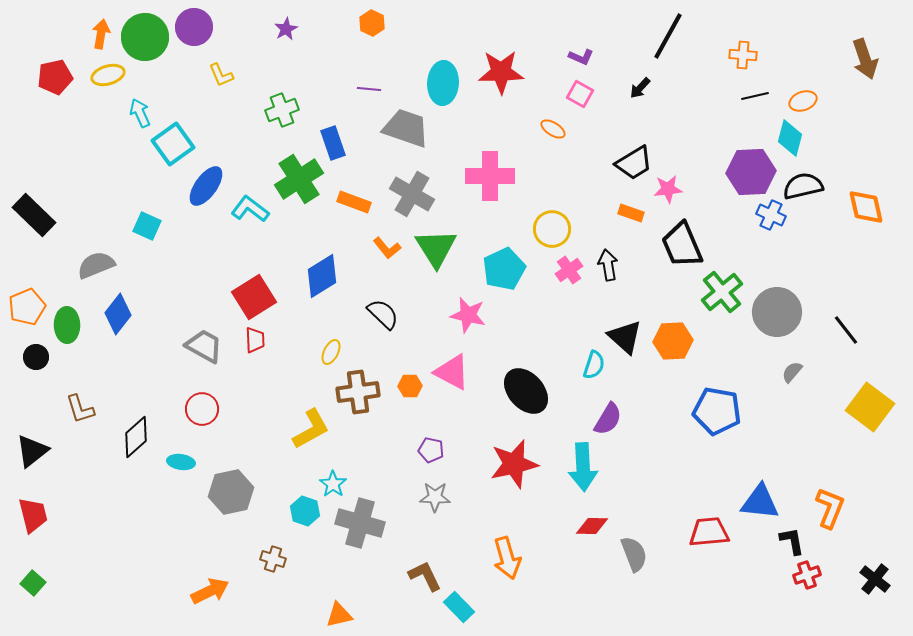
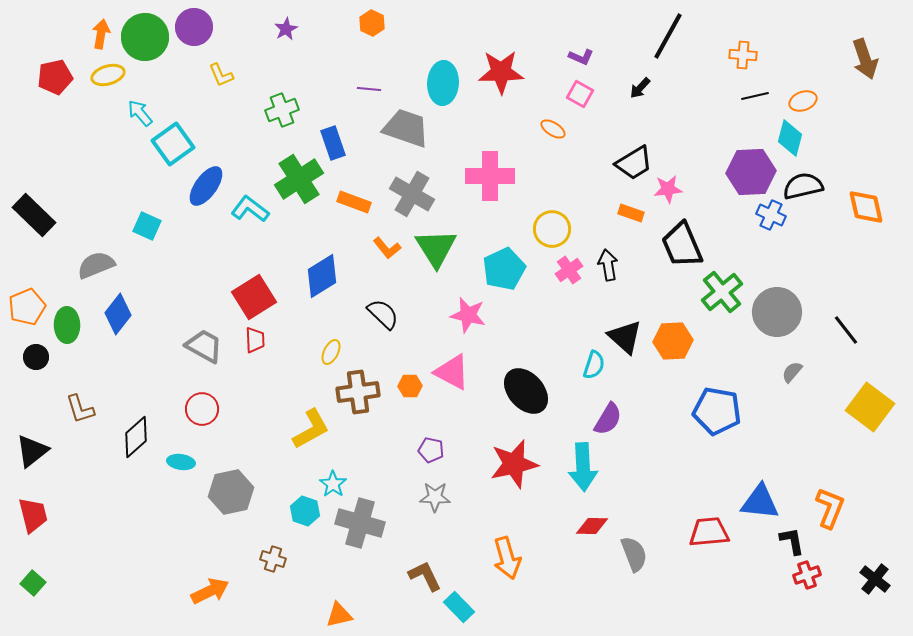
cyan arrow at (140, 113): rotated 16 degrees counterclockwise
